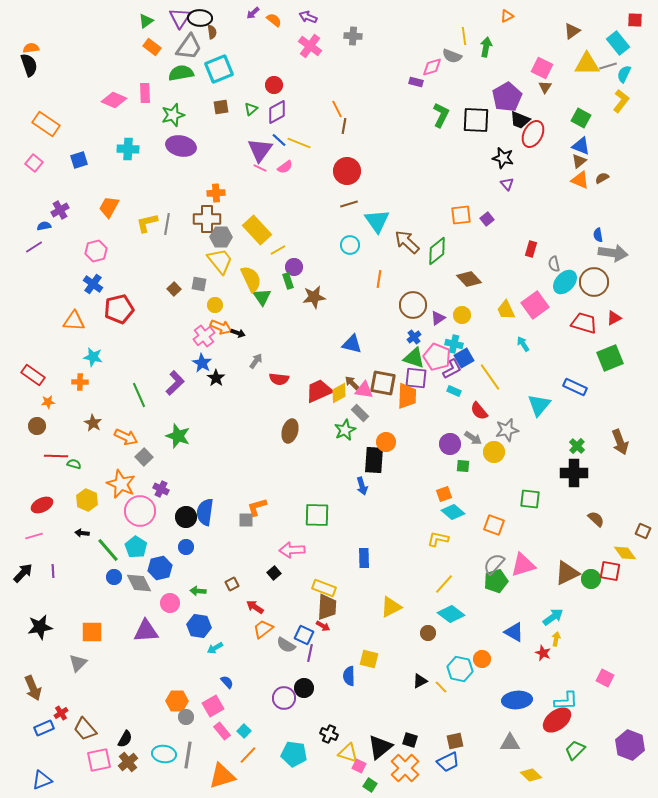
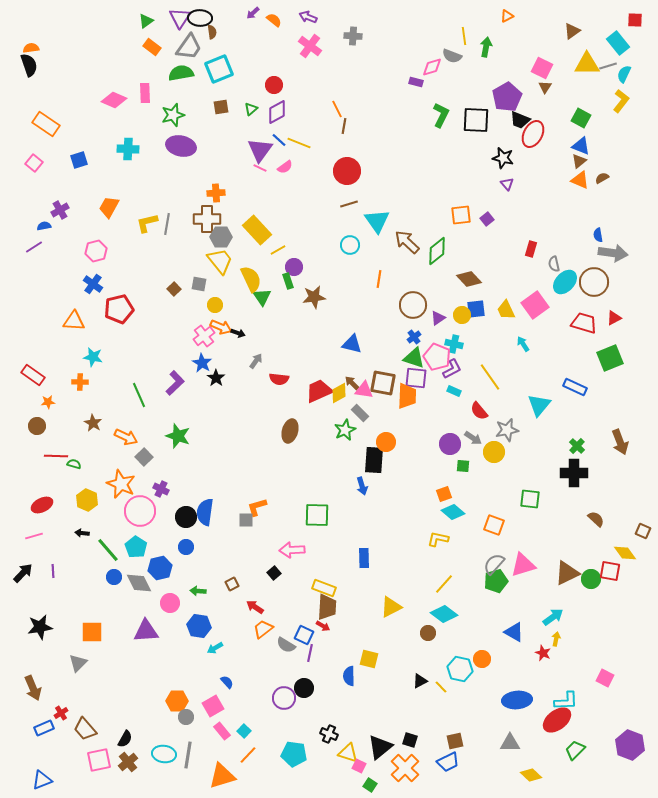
blue square at (464, 358): moved 12 px right, 49 px up; rotated 24 degrees clockwise
cyan diamond at (451, 614): moved 7 px left
